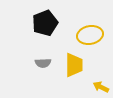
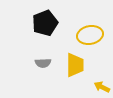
yellow trapezoid: moved 1 px right
yellow arrow: moved 1 px right
